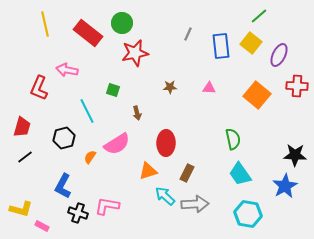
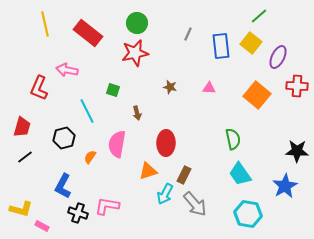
green circle: moved 15 px right
purple ellipse: moved 1 px left, 2 px down
brown star: rotated 16 degrees clockwise
pink semicircle: rotated 132 degrees clockwise
black star: moved 2 px right, 4 px up
brown rectangle: moved 3 px left, 2 px down
cyan arrow: moved 2 px up; rotated 105 degrees counterclockwise
gray arrow: rotated 52 degrees clockwise
